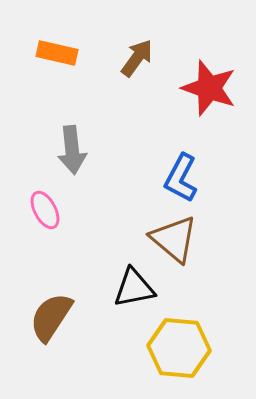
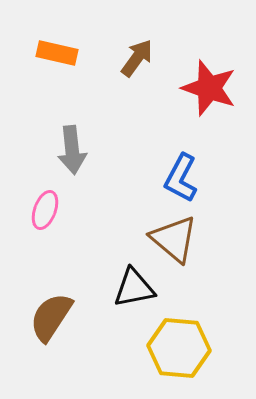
pink ellipse: rotated 48 degrees clockwise
